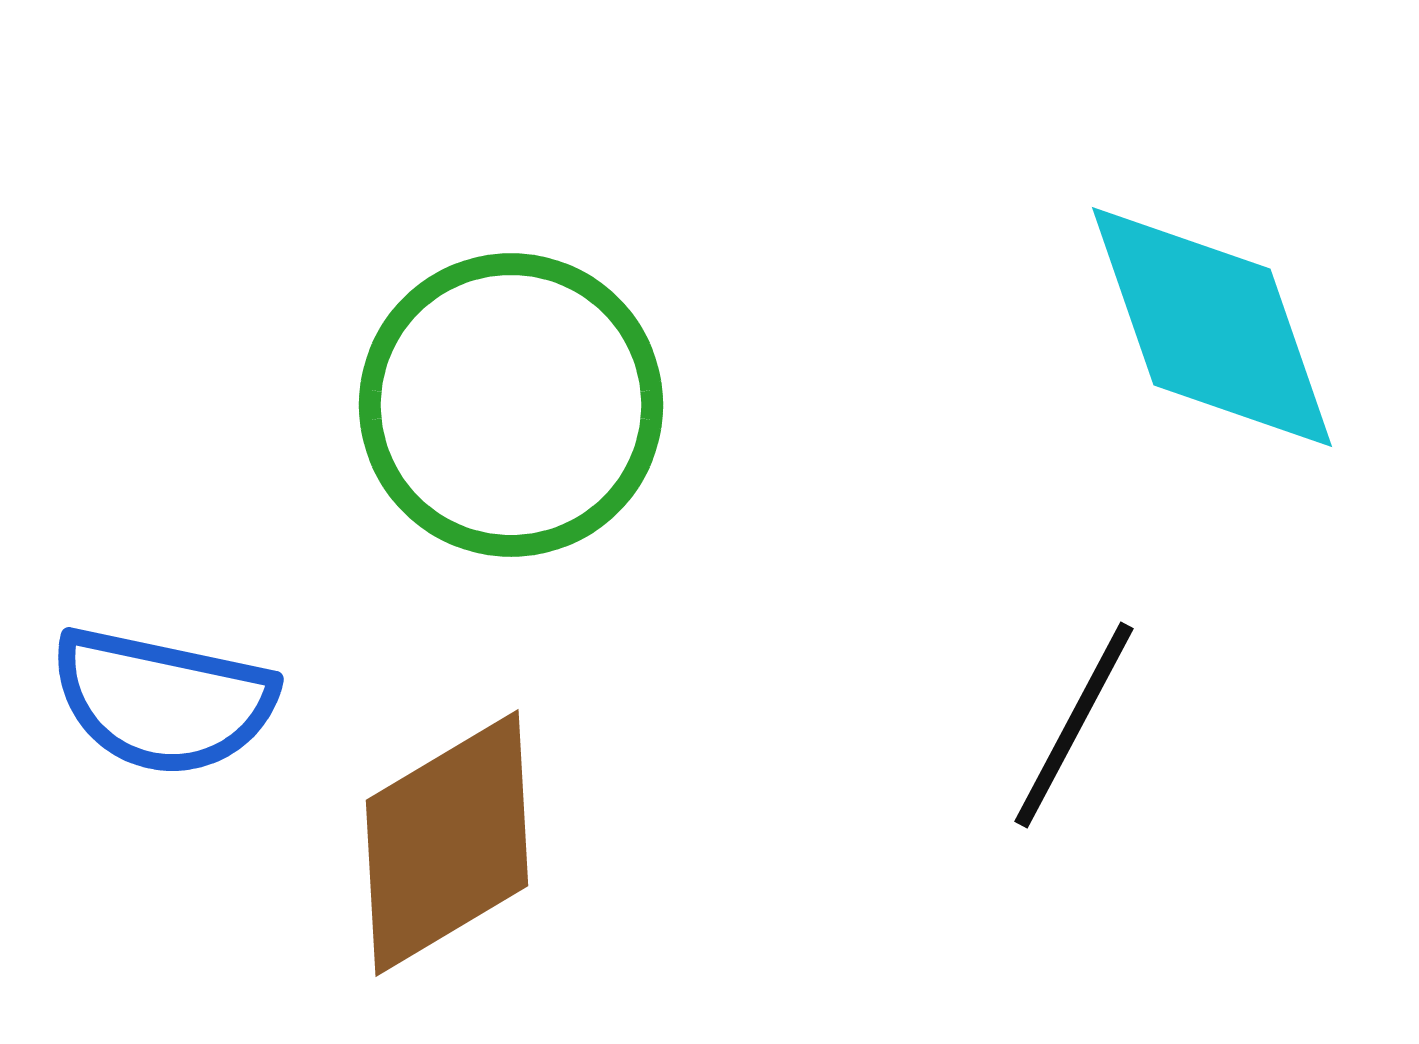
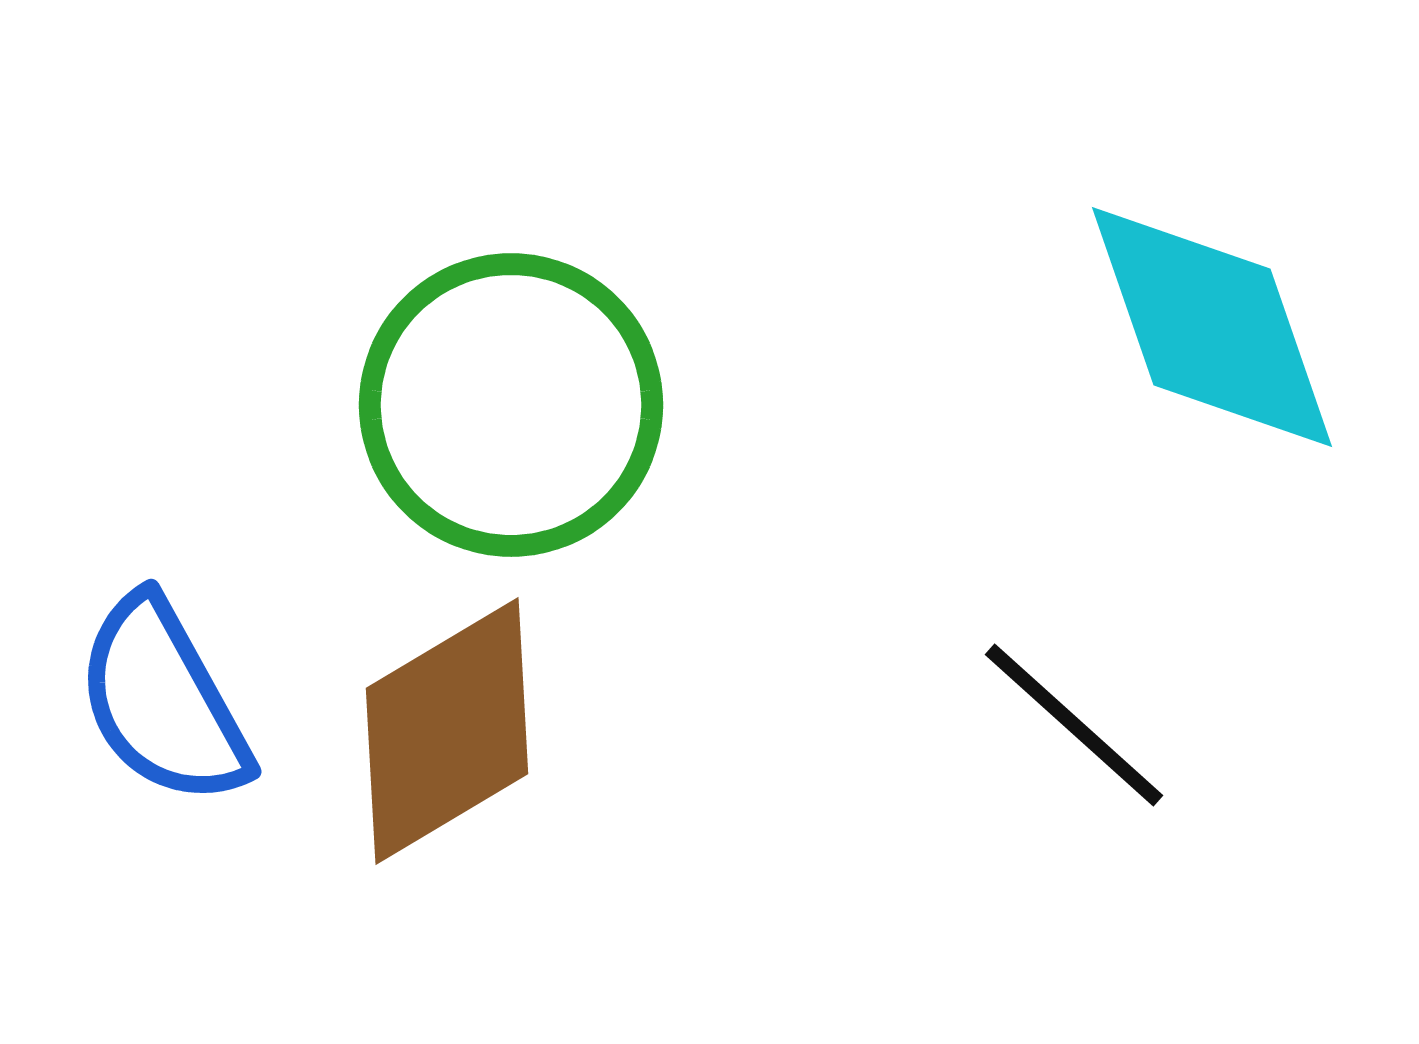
blue semicircle: rotated 49 degrees clockwise
black line: rotated 76 degrees counterclockwise
brown diamond: moved 112 px up
